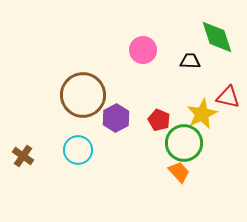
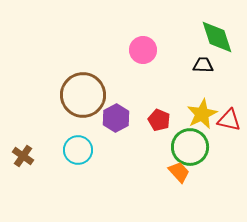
black trapezoid: moved 13 px right, 4 px down
red triangle: moved 1 px right, 23 px down
green circle: moved 6 px right, 4 px down
